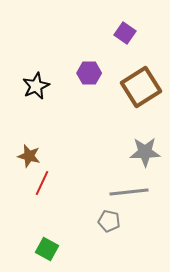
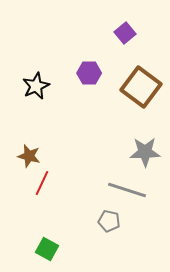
purple square: rotated 15 degrees clockwise
brown square: rotated 21 degrees counterclockwise
gray line: moved 2 px left, 2 px up; rotated 24 degrees clockwise
